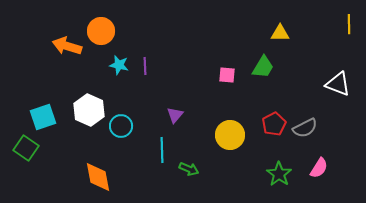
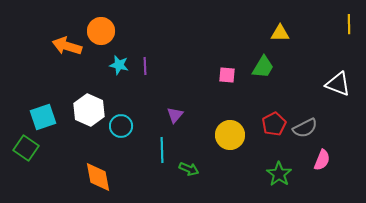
pink semicircle: moved 3 px right, 8 px up; rotated 10 degrees counterclockwise
